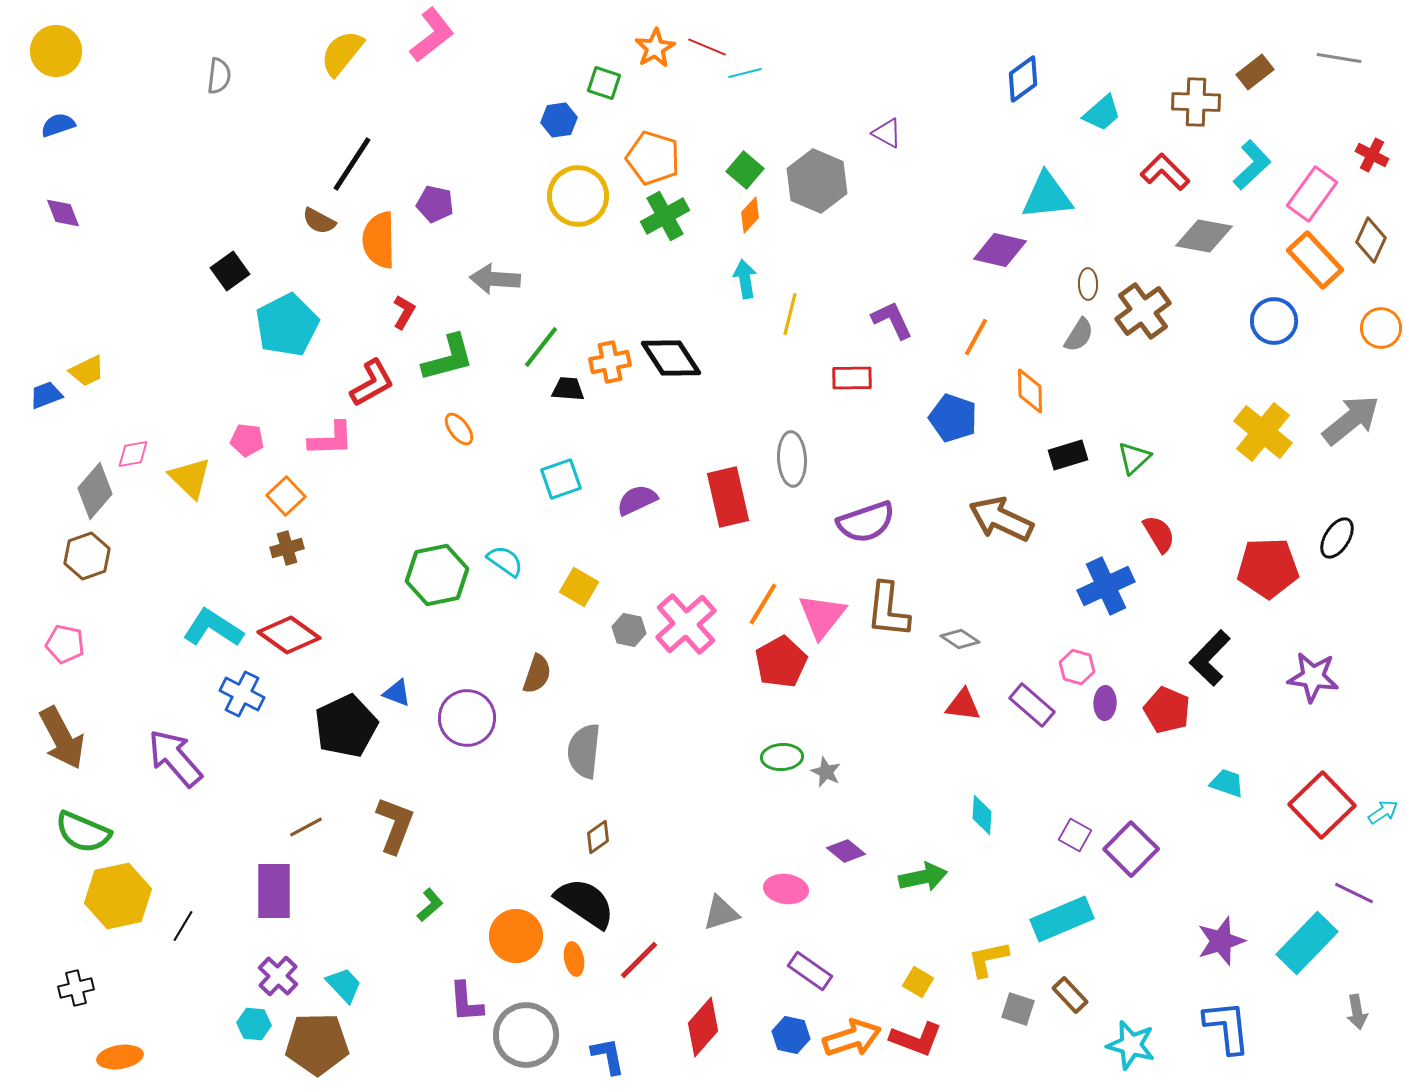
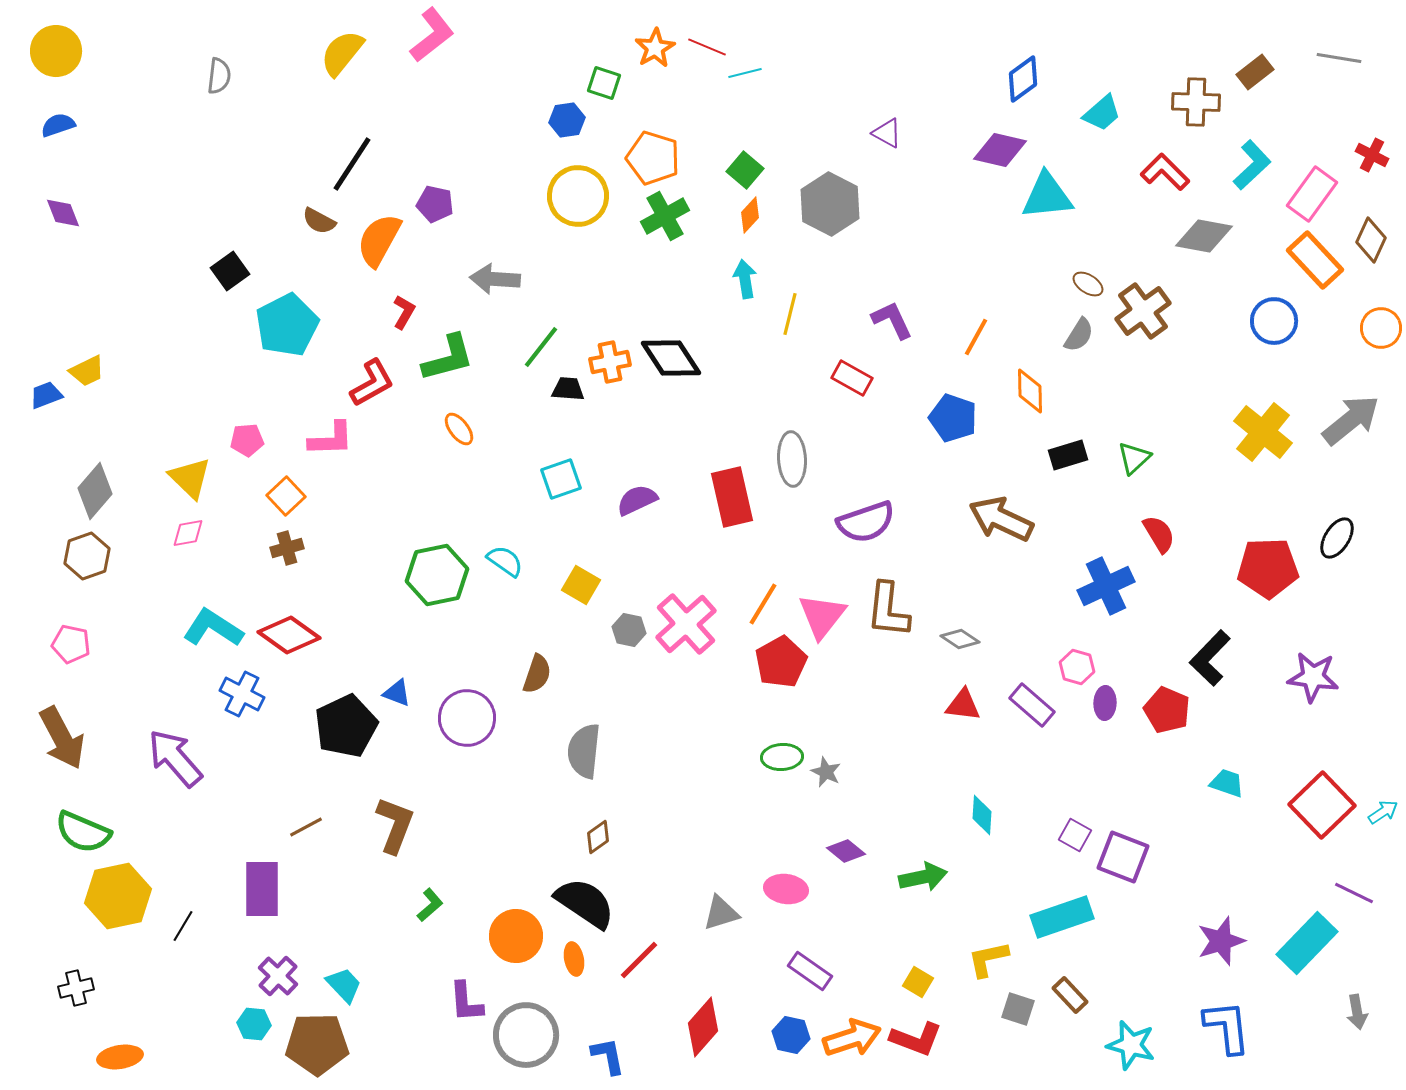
blue hexagon at (559, 120): moved 8 px right
gray hexagon at (817, 181): moved 13 px right, 23 px down; rotated 4 degrees clockwise
orange semicircle at (379, 240): rotated 30 degrees clockwise
purple diamond at (1000, 250): moved 100 px up
brown ellipse at (1088, 284): rotated 56 degrees counterclockwise
red rectangle at (852, 378): rotated 30 degrees clockwise
pink pentagon at (247, 440): rotated 12 degrees counterclockwise
pink diamond at (133, 454): moved 55 px right, 79 px down
red rectangle at (728, 497): moved 4 px right
yellow square at (579, 587): moved 2 px right, 2 px up
pink pentagon at (65, 644): moved 6 px right
purple square at (1131, 849): moved 8 px left, 8 px down; rotated 24 degrees counterclockwise
purple rectangle at (274, 891): moved 12 px left, 2 px up
cyan rectangle at (1062, 919): moved 2 px up; rotated 4 degrees clockwise
